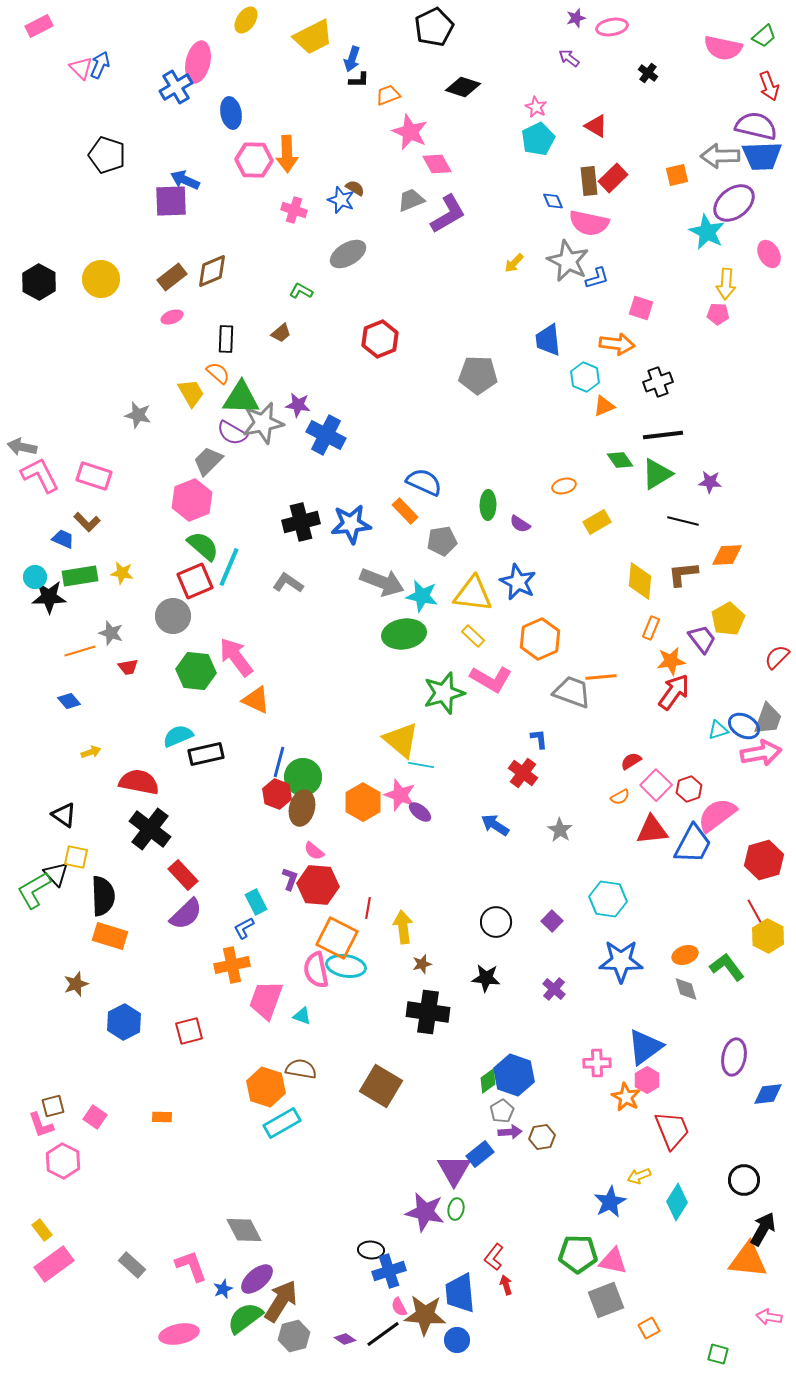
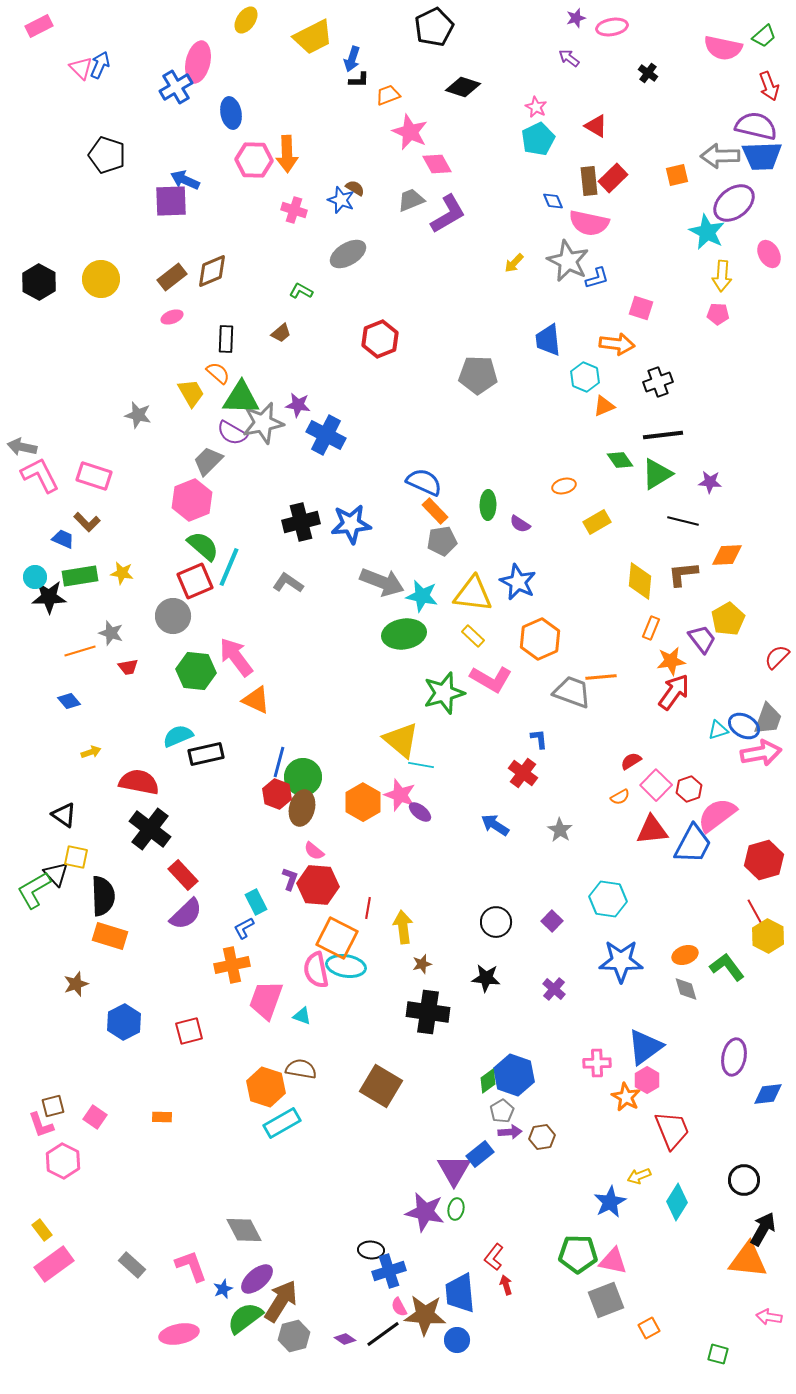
yellow arrow at (726, 284): moved 4 px left, 8 px up
orange rectangle at (405, 511): moved 30 px right
